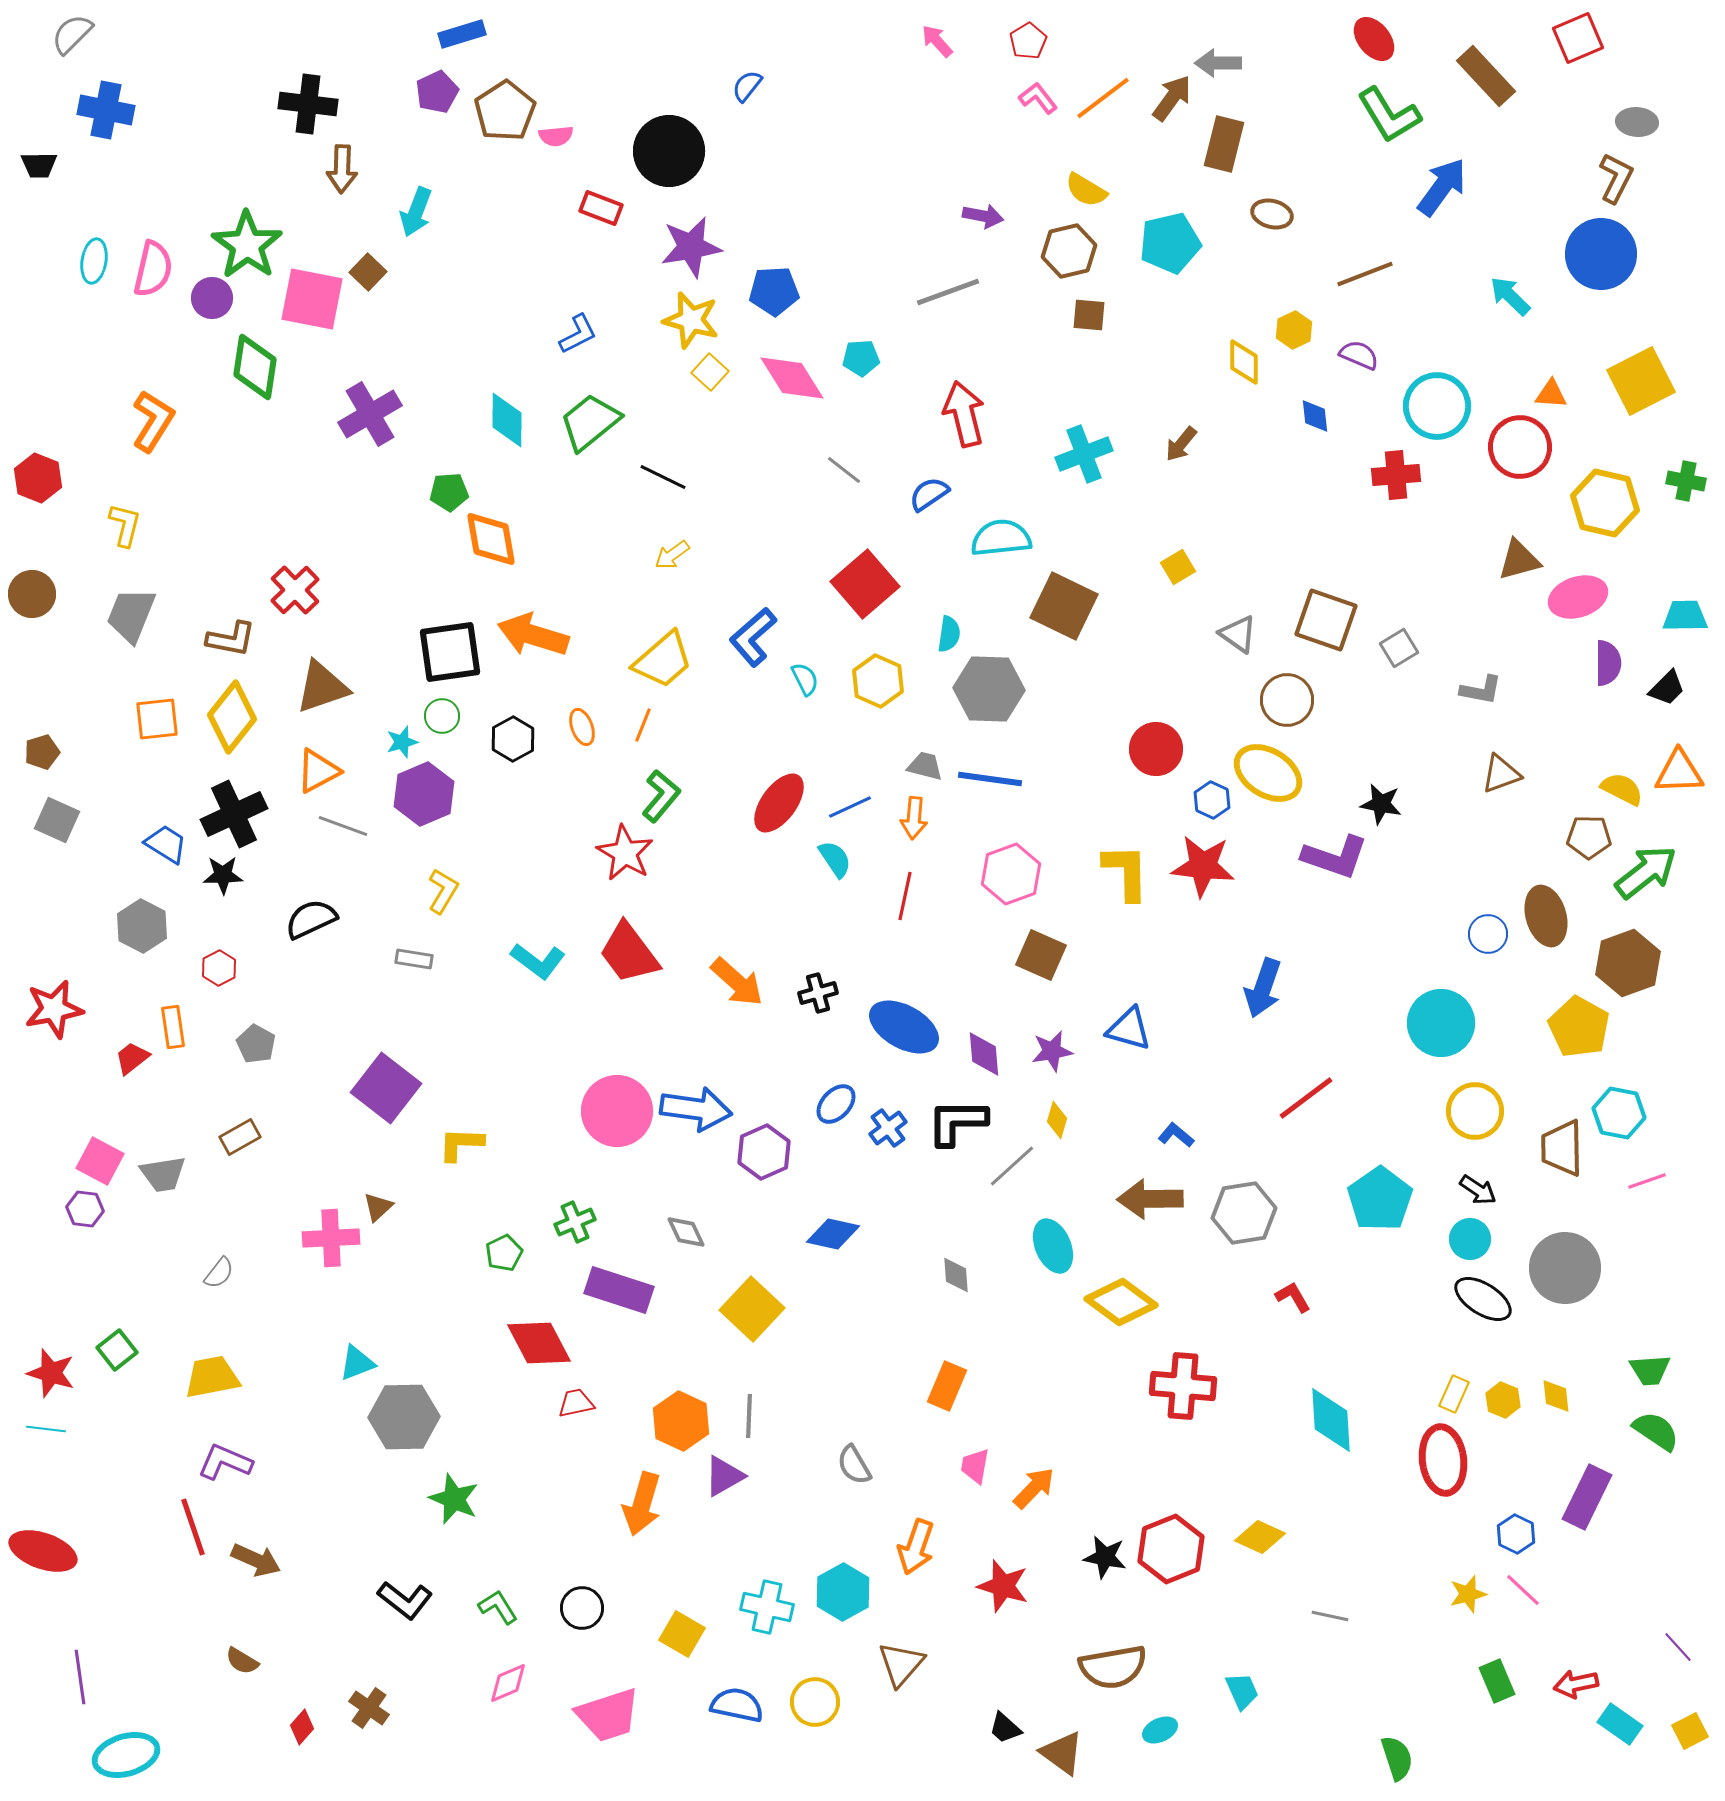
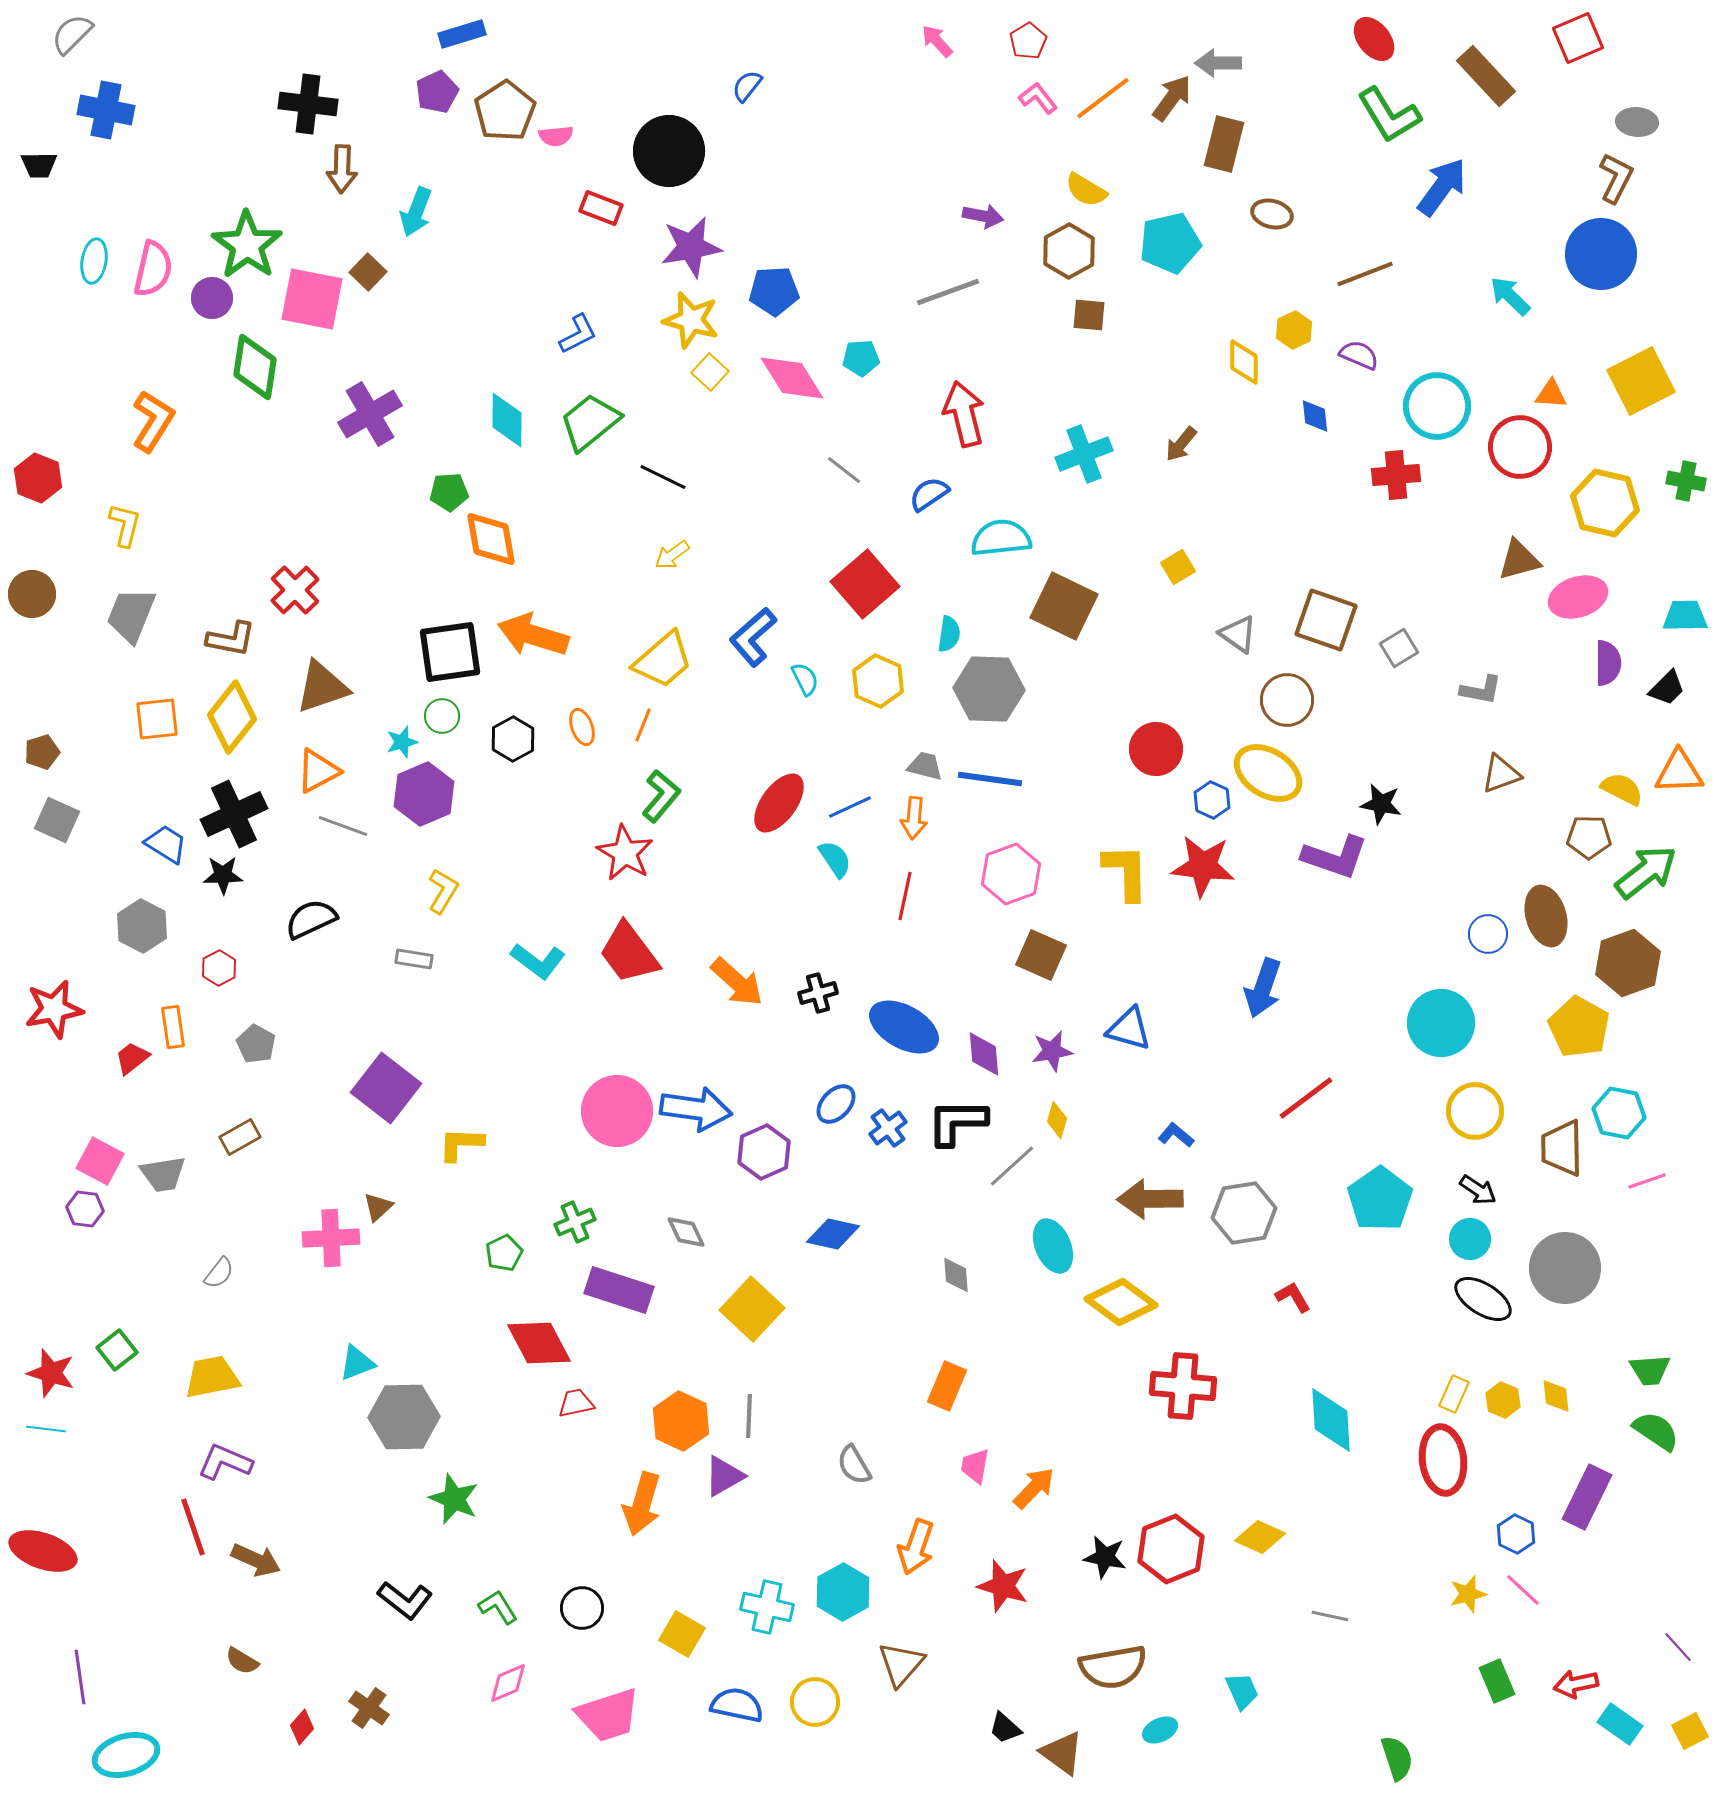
brown hexagon at (1069, 251): rotated 16 degrees counterclockwise
